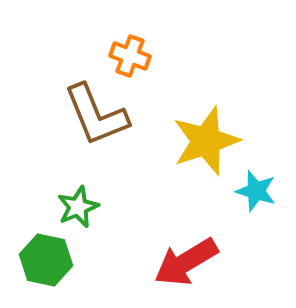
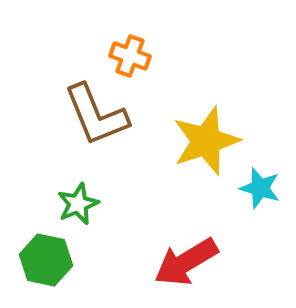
cyan star: moved 4 px right, 3 px up
green star: moved 3 px up
